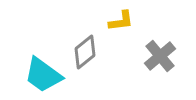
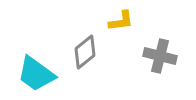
gray cross: rotated 36 degrees counterclockwise
cyan trapezoid: moved 7 px left, 1 px up
